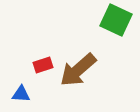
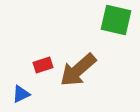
green square: rotated 12 degrees counterclockwise
blue triangle: rotated 30 degrees counterclockwise
